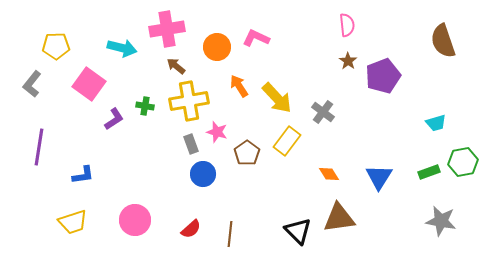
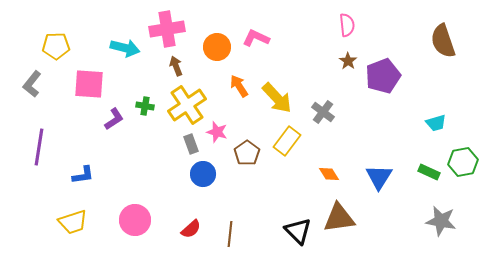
cyan arrow: moved 3 px right
brown arrow: rotated 30 degrees clockwise
pink square: rotated 32 degrees counterclockwise
yellow cross: moved 2 px left, 4 px down; rotated 24 degrees counterclockwise
green rectangle: rotated 45 degrees clockwise
